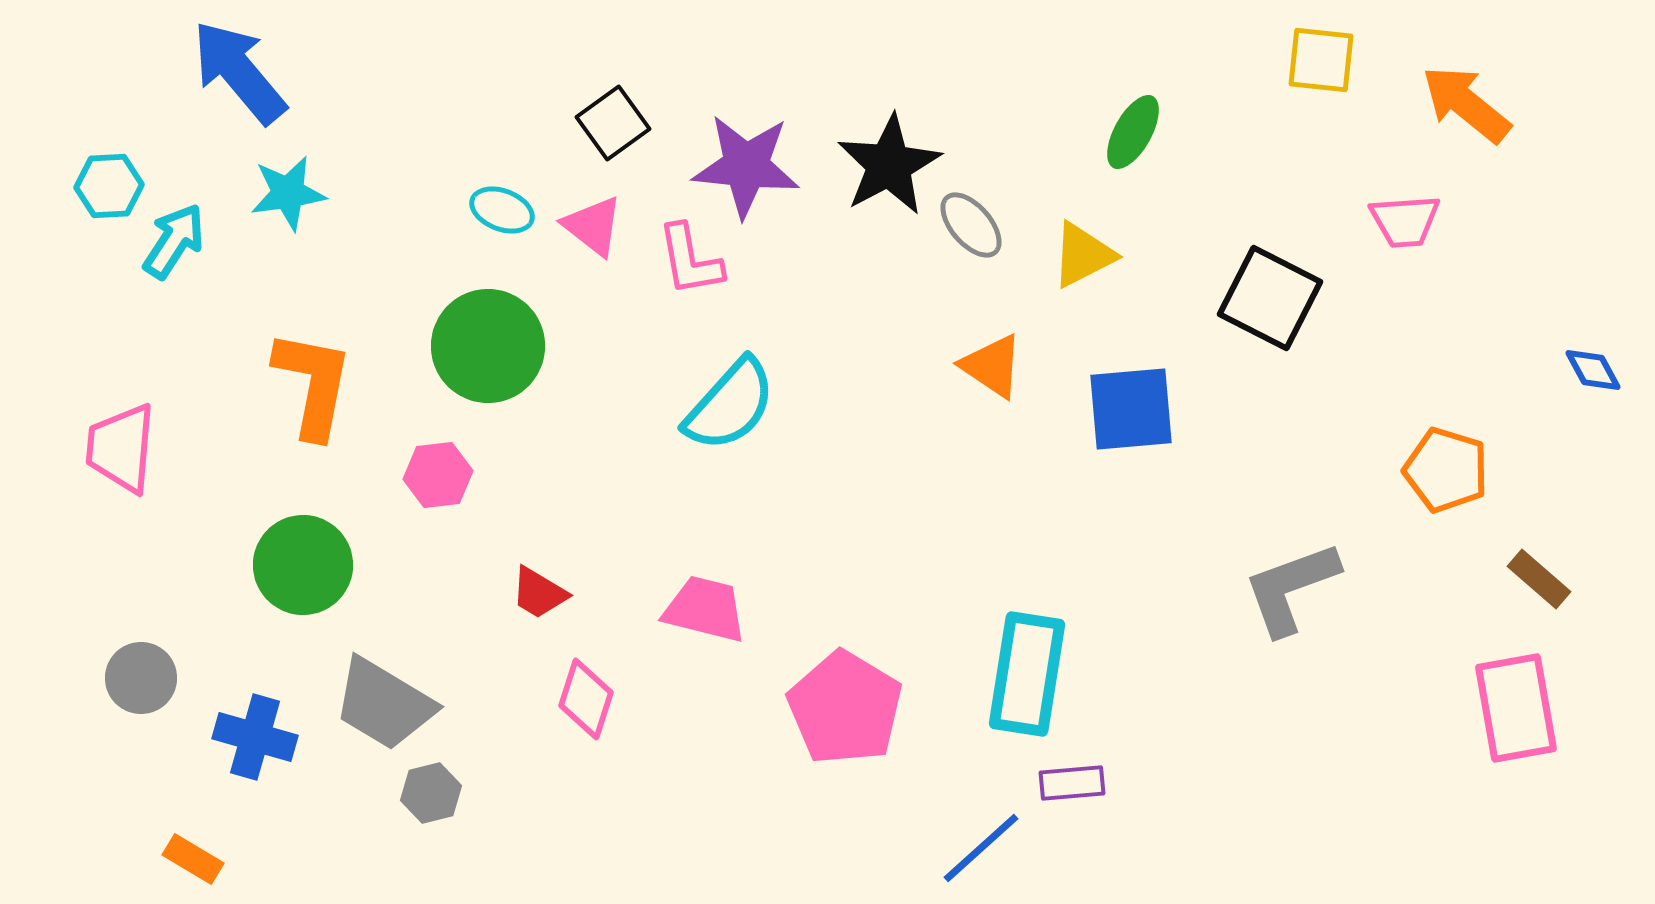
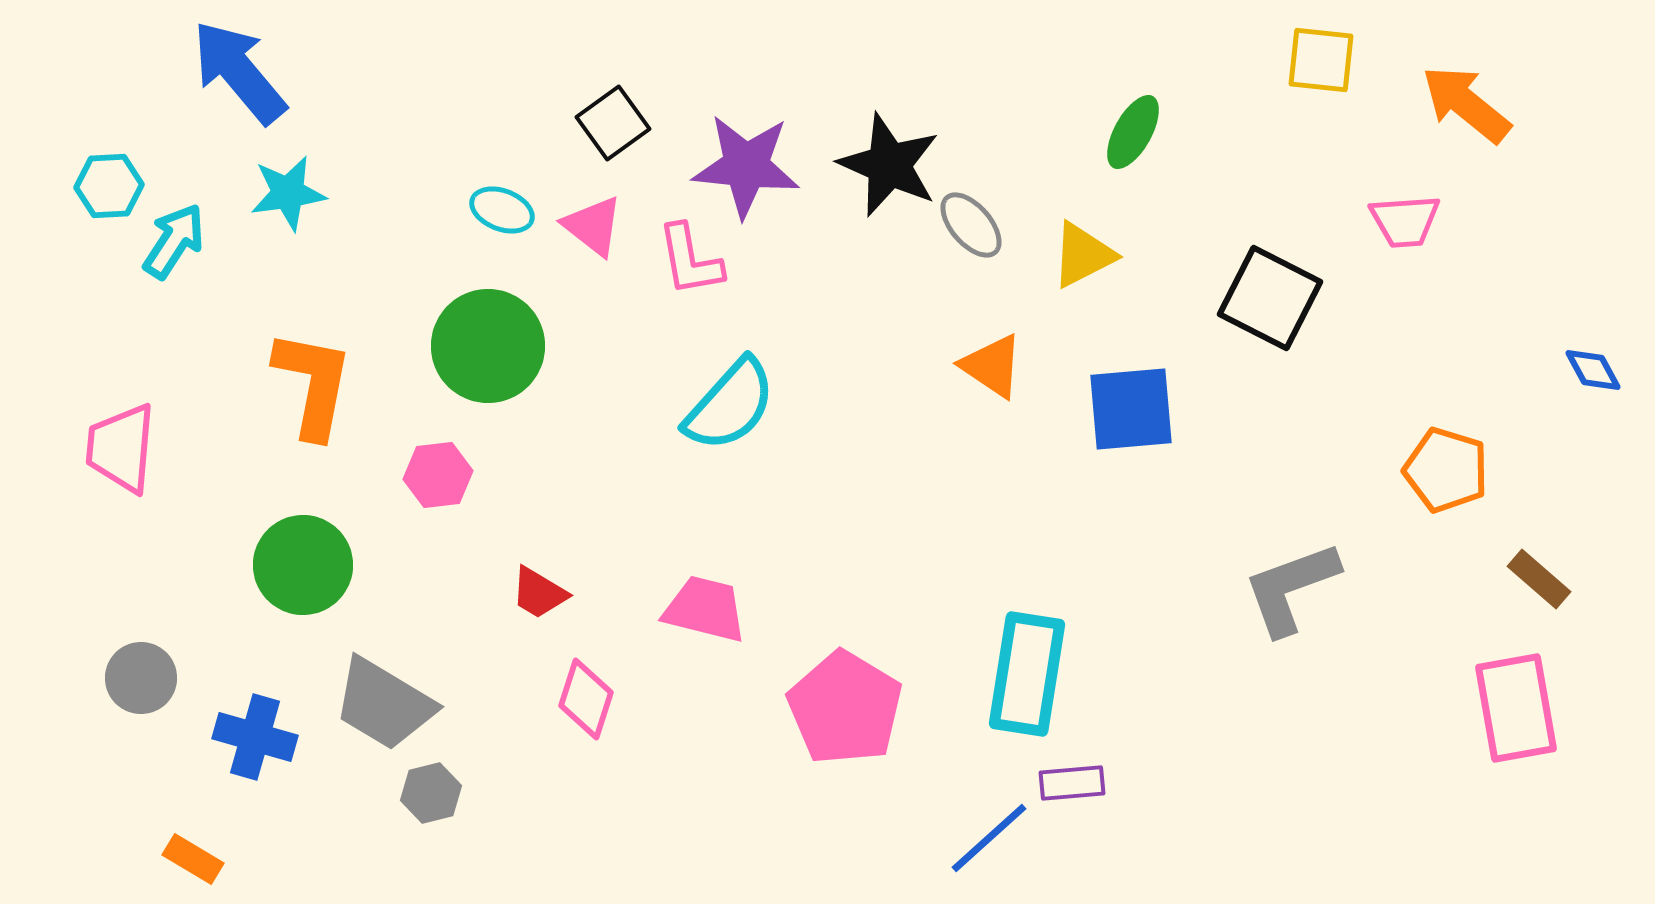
black star at (889, 165): rotated 20 degrees counterclockwise
blue line at (981, 848): moved 8 px right, 10 px up
